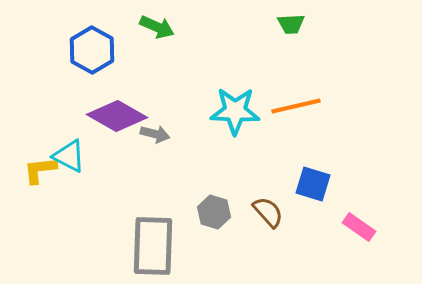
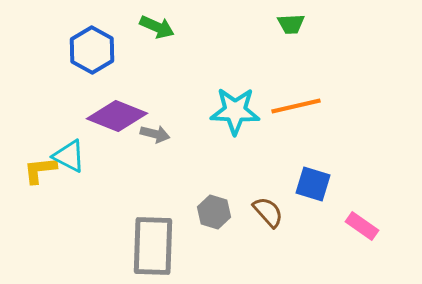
purple diamond: rotated 8 degrees counterclockwise
pink rectangle: moved 3 px right, 1 px up
